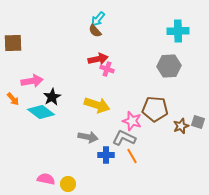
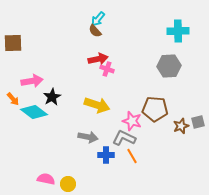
cyan diamond: moved 7 px left
gray square: rotated 32 degrees counterclockwise
